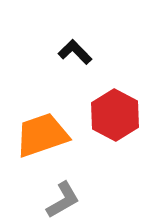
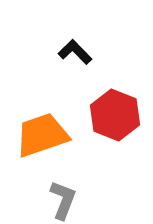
red hexagon: rotated 6 degrees counterclockwise
gray L-shape: rotated 39 degrees counterclockwise
